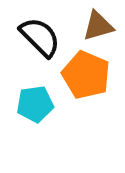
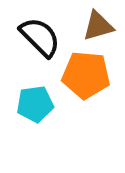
orange pentagon: rotated 18 degrees counterclockwise
